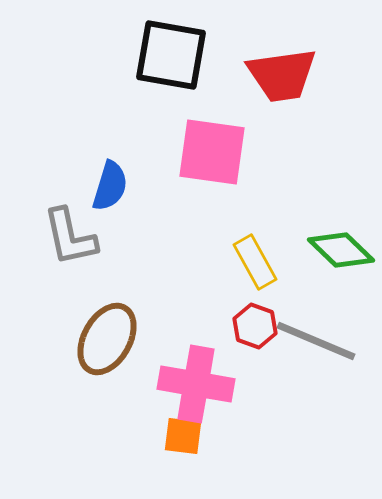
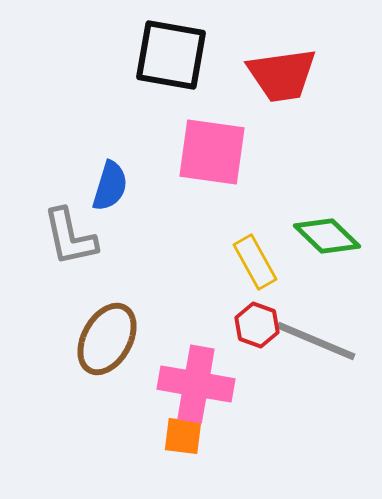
green diamond: moved 14 px left, 14 px up
red hexagon: moved 2 px right, 1 px up
